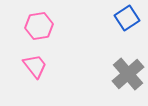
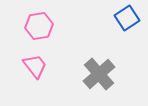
gray cross: moved 29 px left
